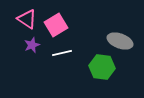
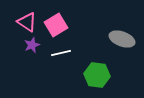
pink triangle: moved 3 px down
gray ellipse: moved 2 px right, 2 px up
white line: moved 1 px left
green hexagon: moved 5 px left, 8 px down
